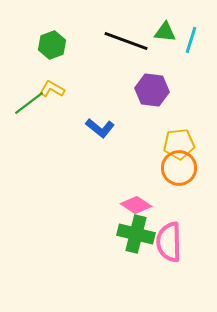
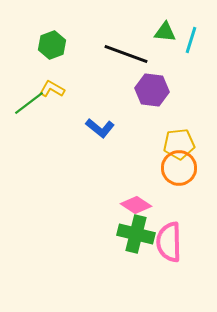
black line: moved 13 px down
